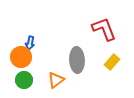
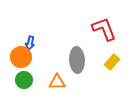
orange triangle: moved 1 px right, 2 px down; rotated 36 degrees clockwise
